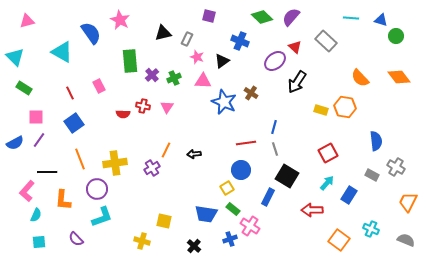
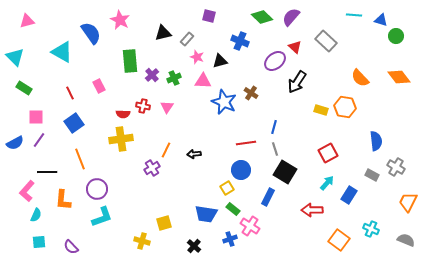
cyan line at (351, 18): moved 3 px right, 3 px up
gray rectangle at (187, 39): rotated 16 degrees clockwise
black triangle at (222, 61): moved 2 px left; rotated 21 degrees clockwise
yellow cross at (115, 163): moved 6 px right, 24 px up
black square at (287, 176): moved 2 px left, 4 px up
yellow square at (164, 221): moved 2 px down; rotated 28 degrees counterclockwise
purple semicircle at (76, 239): moved 5 px left, 8 px down
